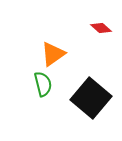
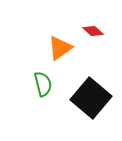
red diamond: moved 8 px left, 3 px down
orange triangle: moved 7 px right, 6 px up
